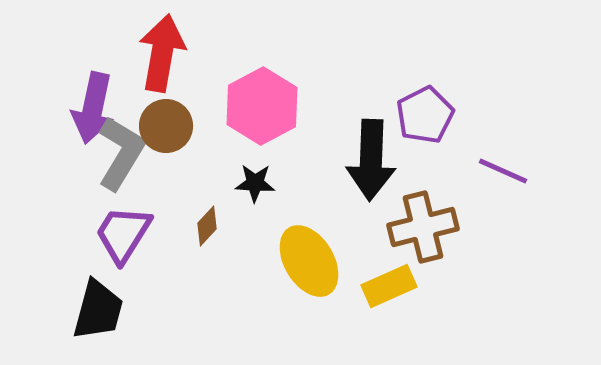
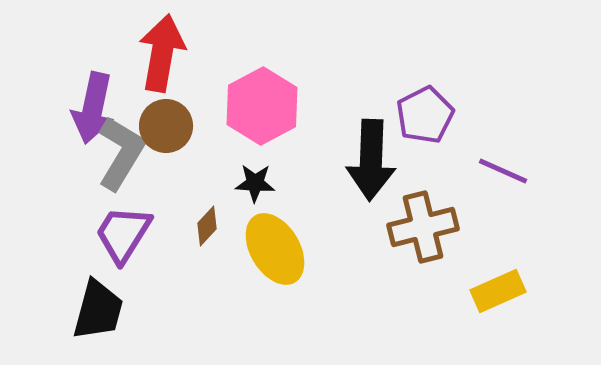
yellow ellipse: moved 34 px left, 12 px up
yellow rectangle: moved 109 px right, 5 px down
